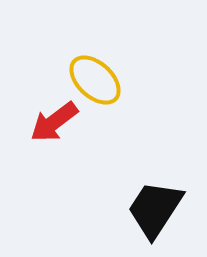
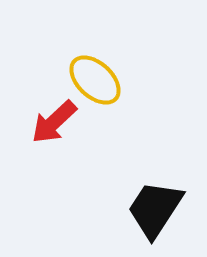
red arrow: rotated 6 degrees counterclockwise
